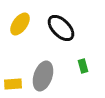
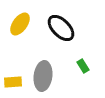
green rectangle: rotated 16 degrees counterclockwise
gray ellipse: rotated 12 degrees counterclockwise
yellow rectangle: moved 2 px up
